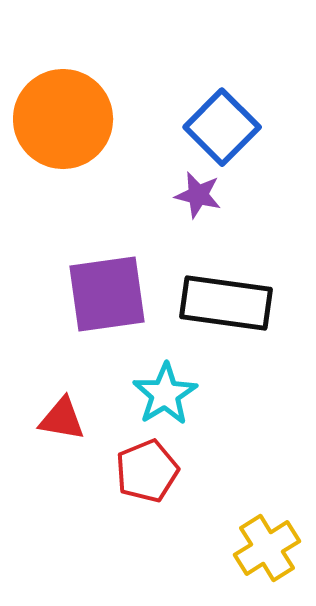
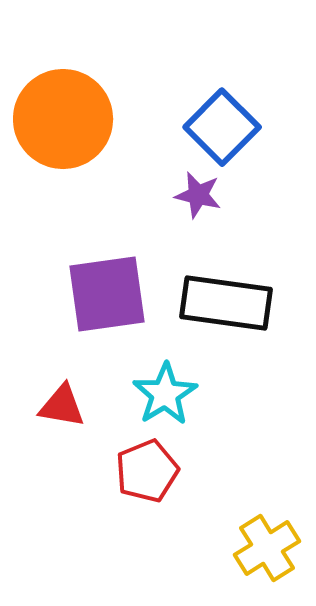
red triangle: moved 13 px up
